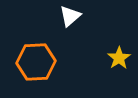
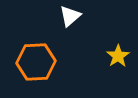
yellow star: moved 1 px left, 2 px up
